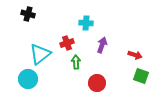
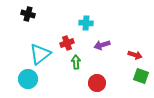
purple arrow: rotated 126 degrees counterclockwise
